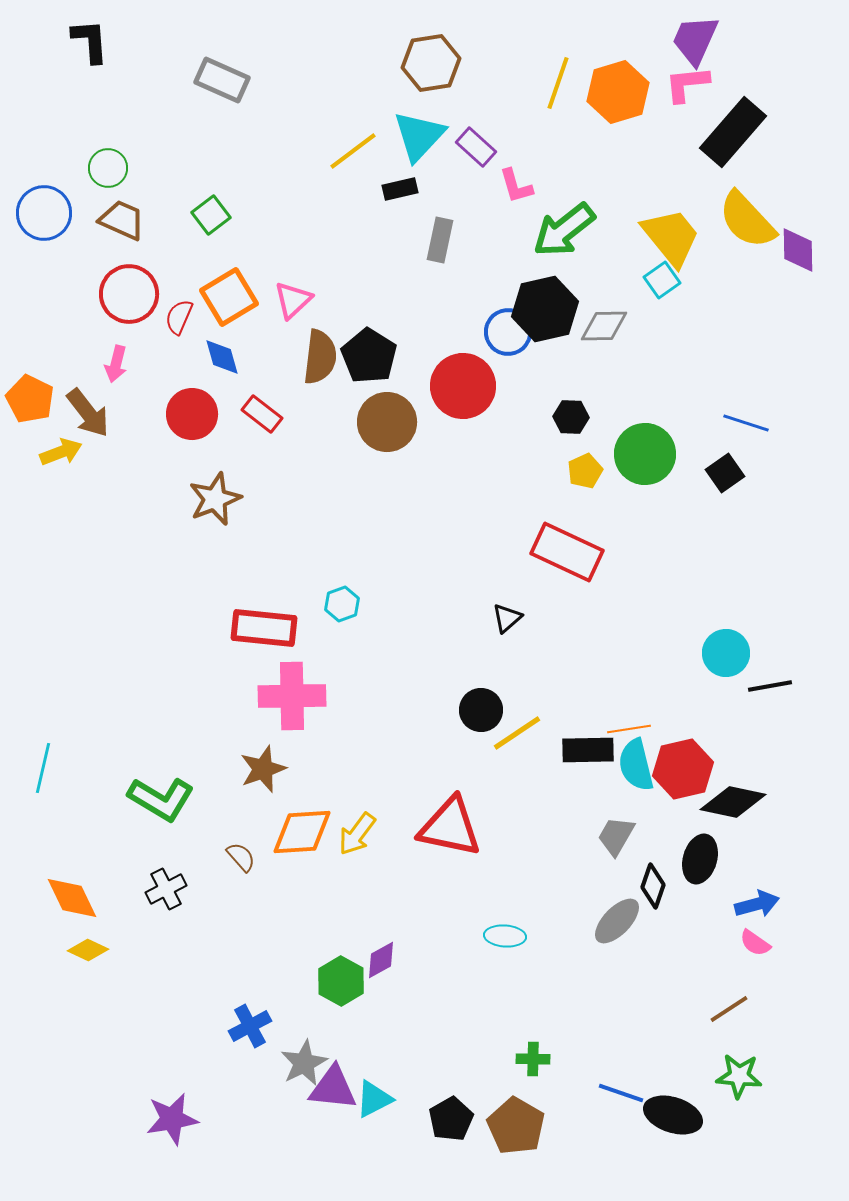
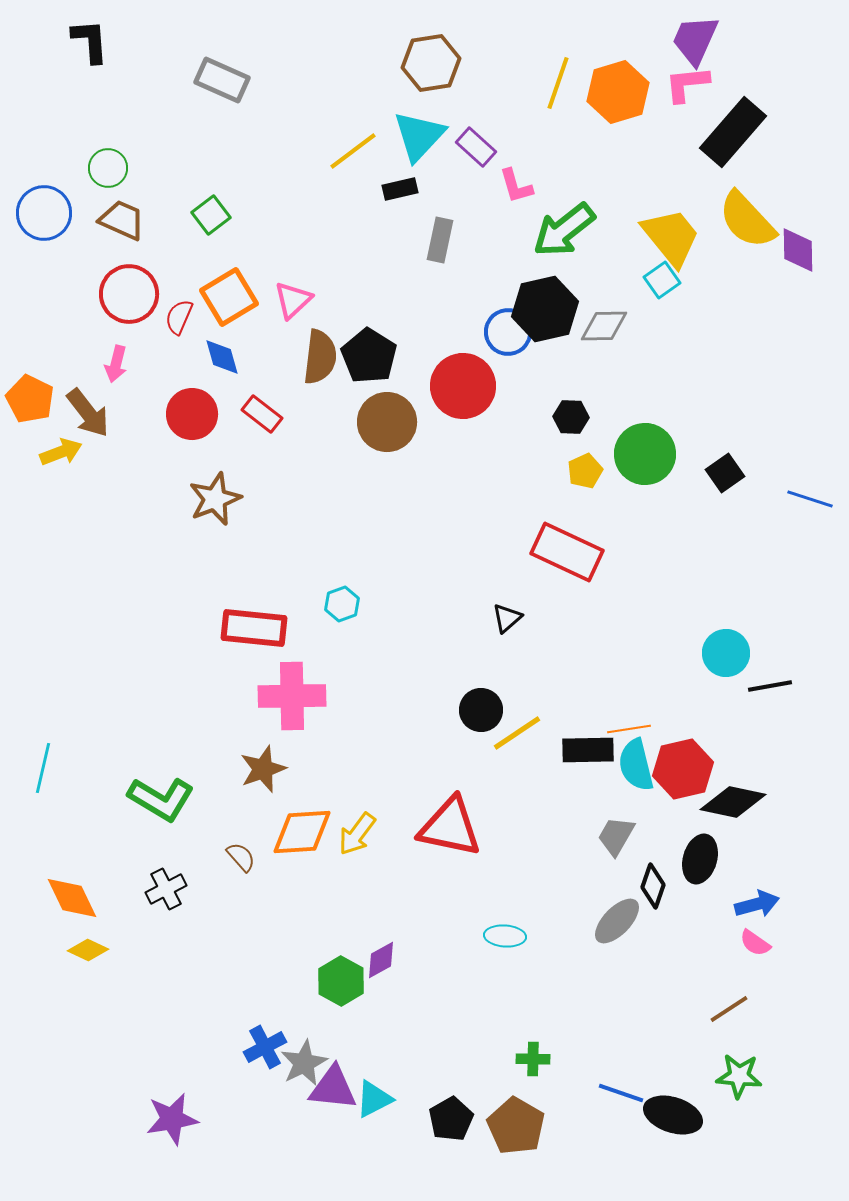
blue line at (746, 423): moved 64 px right, 76 px down
red rectangle at (264, 628): moved 10 px left
blue cross at (250, 1026): moved 15 px right, 21 px down
